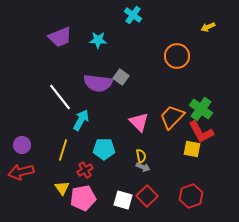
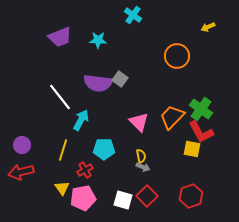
gray square: moved 1 px left, 2 px down
